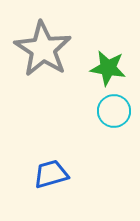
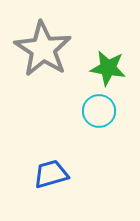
cyan circle: moved 15 px left
